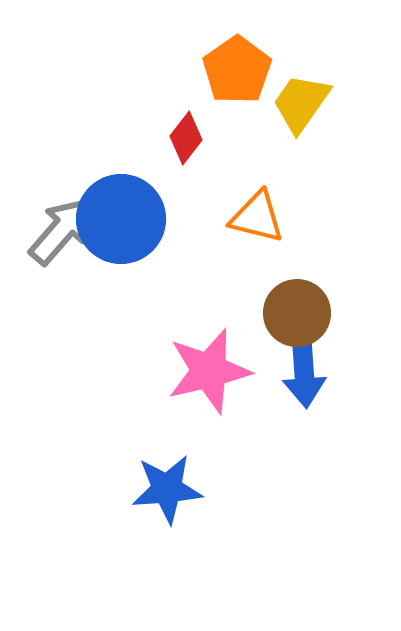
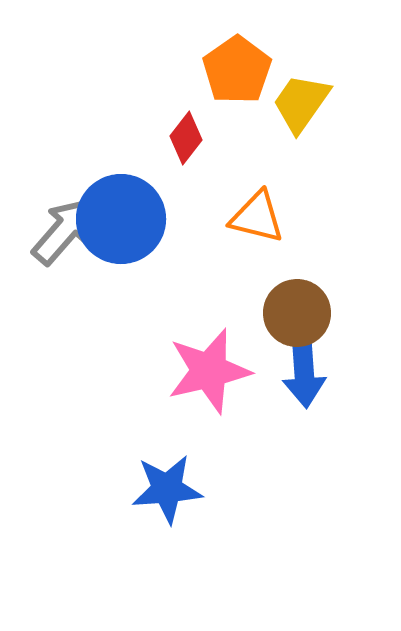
gray arrow: moved 3 px right
